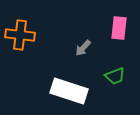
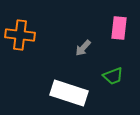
green trapezoid: moved 2 px left
white rectangle: moved 2 px down
